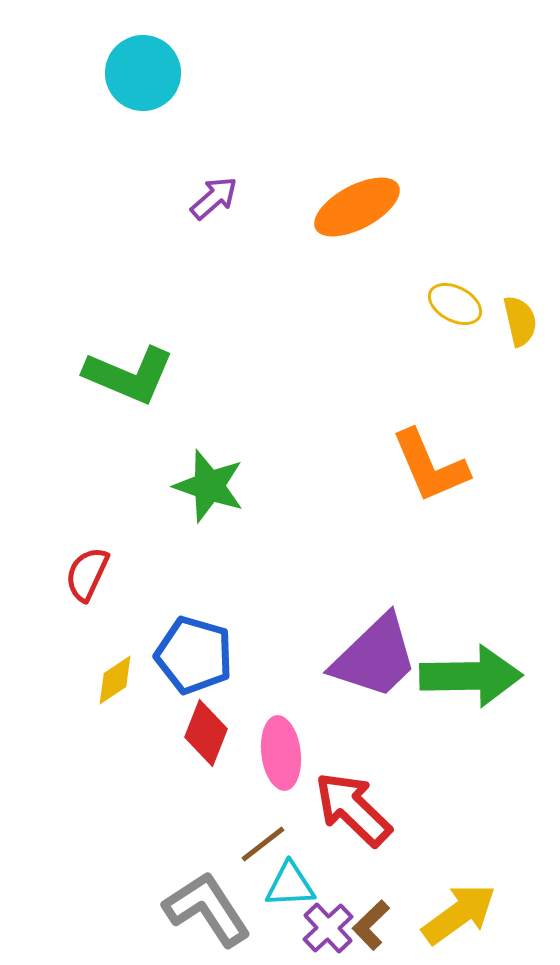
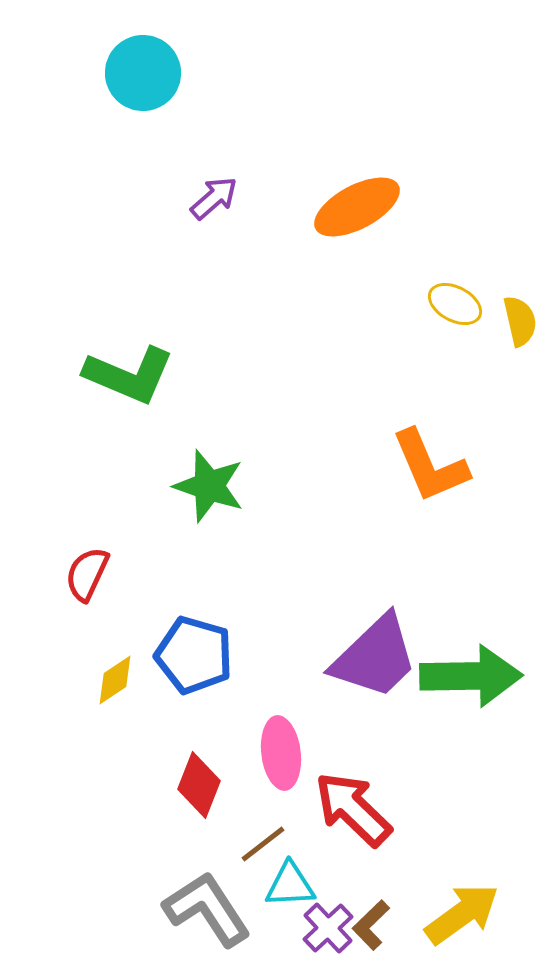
red diamond: moved 7 px left, 52 px down
yellow arrow: moved 3 px right
